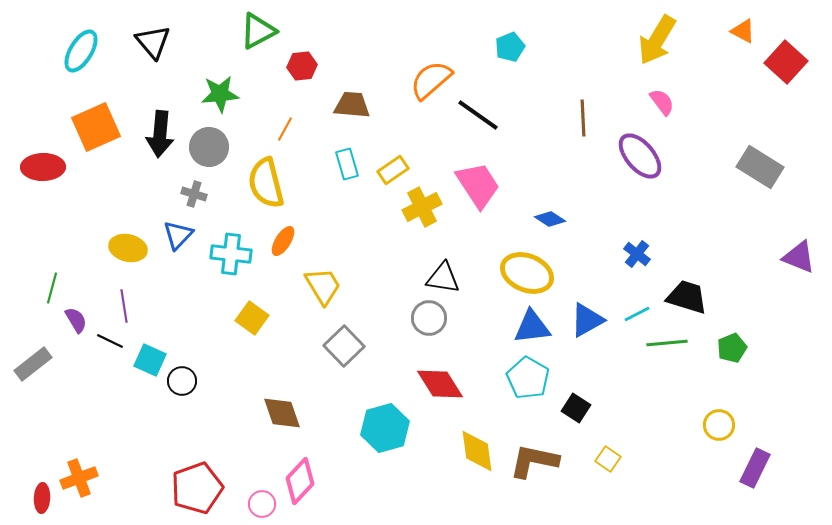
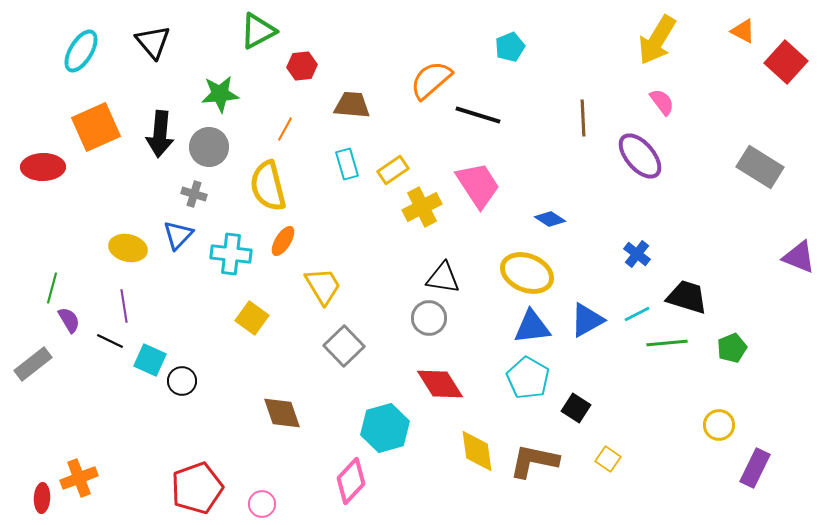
black line at (478, 115): rotated 18 degrees counterclockwise
yellow semicircle at (266, 183): moved 2 px right, 3 px down
purple semicircle at (76, 320): moved 7 px left
pink diamond at (300, 481): moved 51 px right
